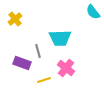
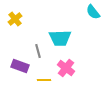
purple rectangle: moved 2 px left, 3 px down
yellow line: rotated 16 degrees clockwise
